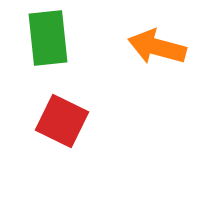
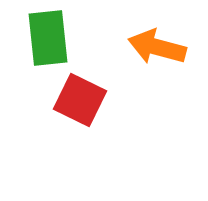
red square: moved 18 px right, 21 px up
